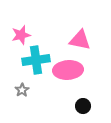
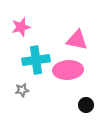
pink star: moved 8 px up
pink triangle: moved 3 px left
gray star: rotated 24 degrees clockwise
black circle: moved 3 px right, 1 px up
